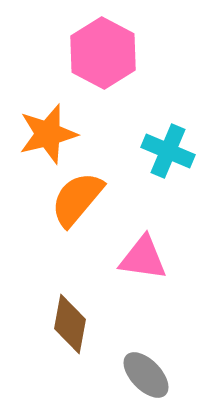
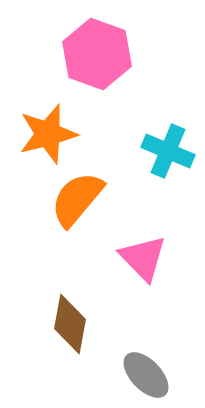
pink hexagon: moved 6 px left, 1 px down; rotated 8 degrees counterclockwise
pink triangle: rotated 38 degrees clockwise
